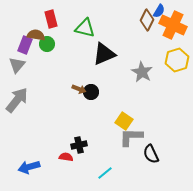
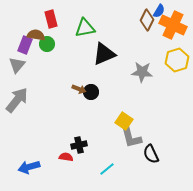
green triangle: rotated 25 degrees counterclockwise
gray star: rotated 25 degrees counterclockwise
gray L-shape: rotated 105 degrees counterclockwise
cyan line: moved 2 px right, 4 px up
